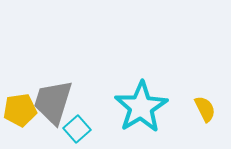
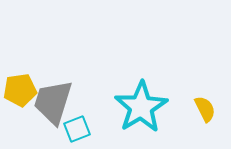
yellow pentagon: moved 20 px up
cyan square: rotated 20 degrees clockwise
